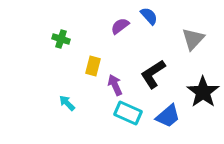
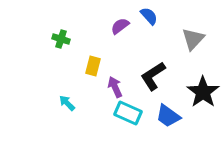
black L-shape: moved 2 px down
purple arrow: moved 2 px down
blue trapezoid: rotated 76 degrees clockwise
